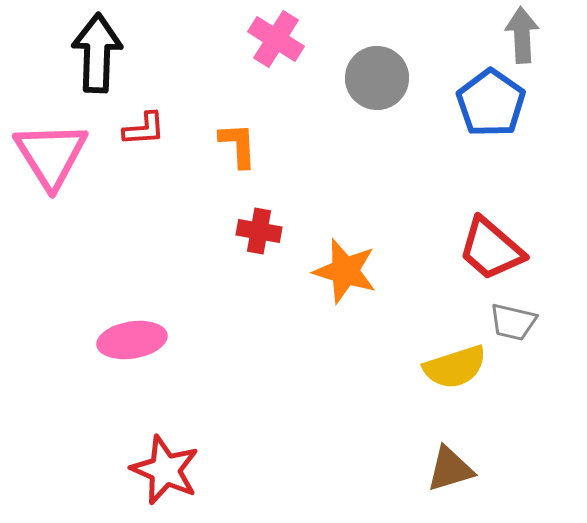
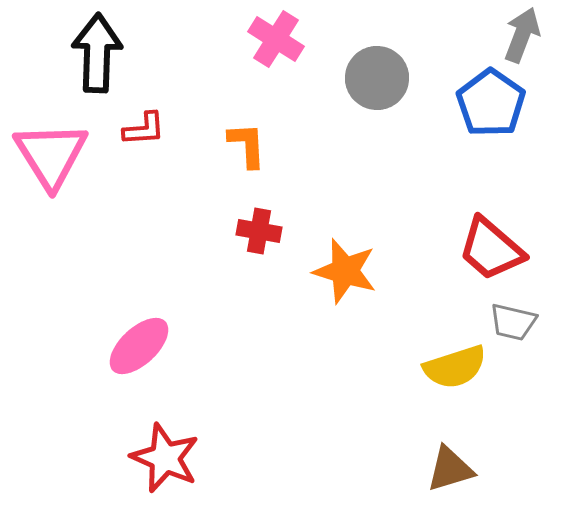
gray arrow: rotated 24 degrees clockwise
orange L-shape: moved 9 px right
pink ellipse: moved 7 px right, 6 px down; rotated 34 degrees counterclockwise
red star: moved 12 px up
